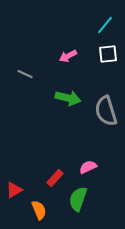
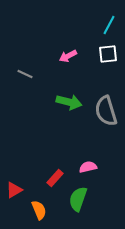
cyan line: moved 4 px right; rotated 12 degrees counterclockwise
green arrow: moved 1 px right, 4 px down
pink semicircle: rotated 12 degrees clockwise
